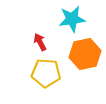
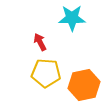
cyan star: moved 1 px up; rotated 8 degrees clockwise
orange hexagon: moved 1 px left, 31 px down
